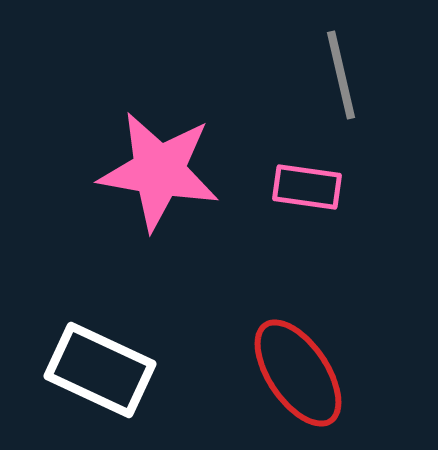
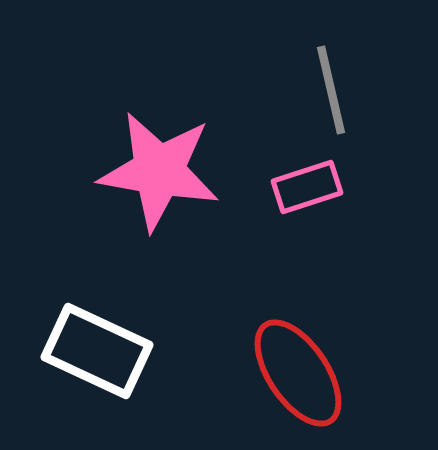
gray line: moved 10 px left, 15 px down
pink rectangle: rotated 26 degrees counterclockwise
white rectangle: moved 3 px left, 19 px up
